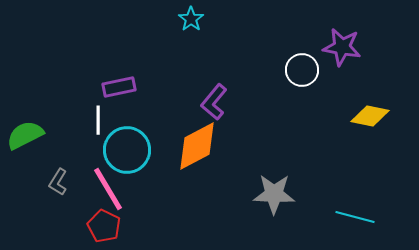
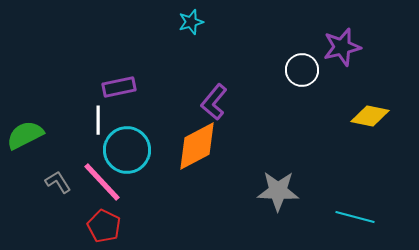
cyan star: moved 3 px down; rotated 20 degrees clockwise
purple star: rotated 24 degrees counterclockwise
gray L-shape: rotated 116 degrees clockwise
pink line: moved 6 px left, 7 px up; rotated 12 degrees counterclockwise
gray star: moved 4 px right, 3 px up
